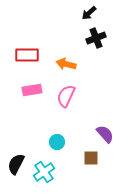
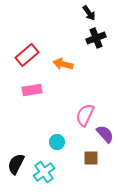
black arrow: rotated 84 degrees counterclockwise
red rectangle: rotated 40 degrees counterclockwise
orange arrow: moved 3 px left
pink semicircle: moved 19 px right, 19 px down
